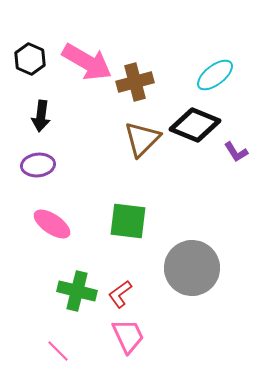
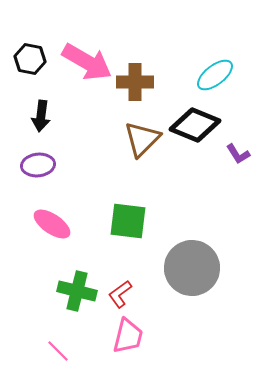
black hexagon: rotated 12 degrees counterclockwise
brown cross: rotated 15 degrees clockwise
purple L-shape: moved 2 px right, 2 px down
pink trapezoid: rotated 39 degrees clockwise
